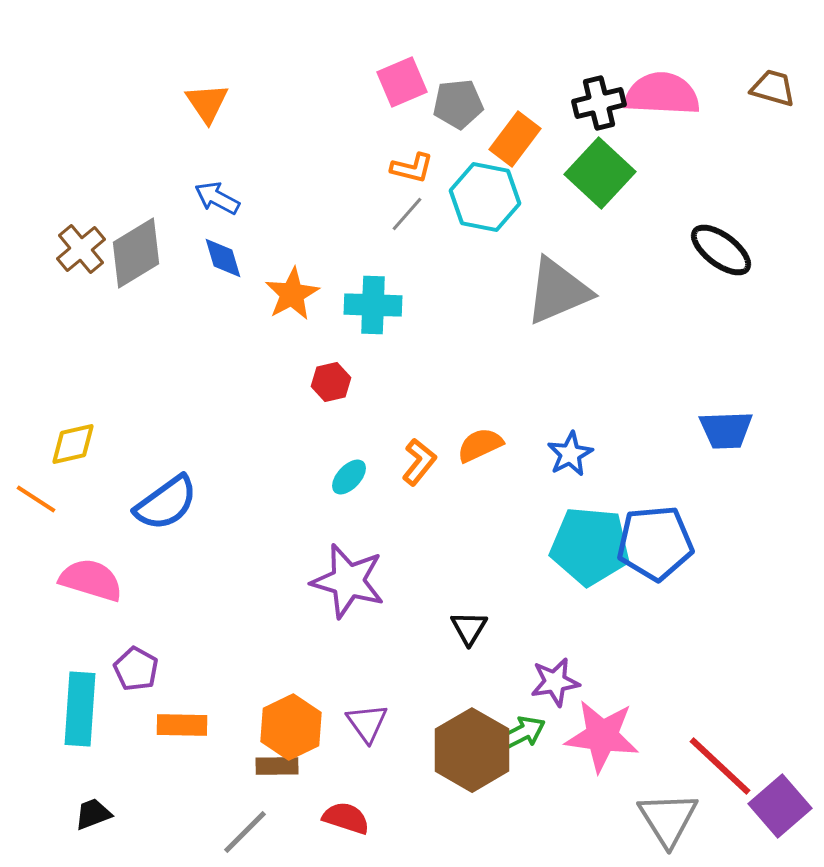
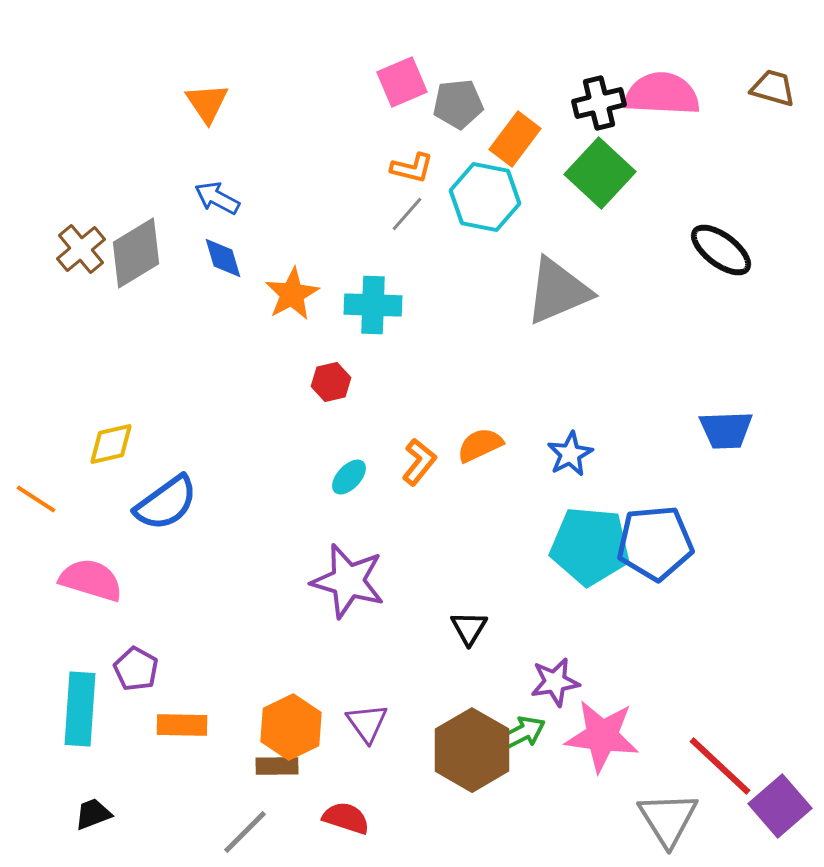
yellow diamond at (73, 444): moved 38 px right
